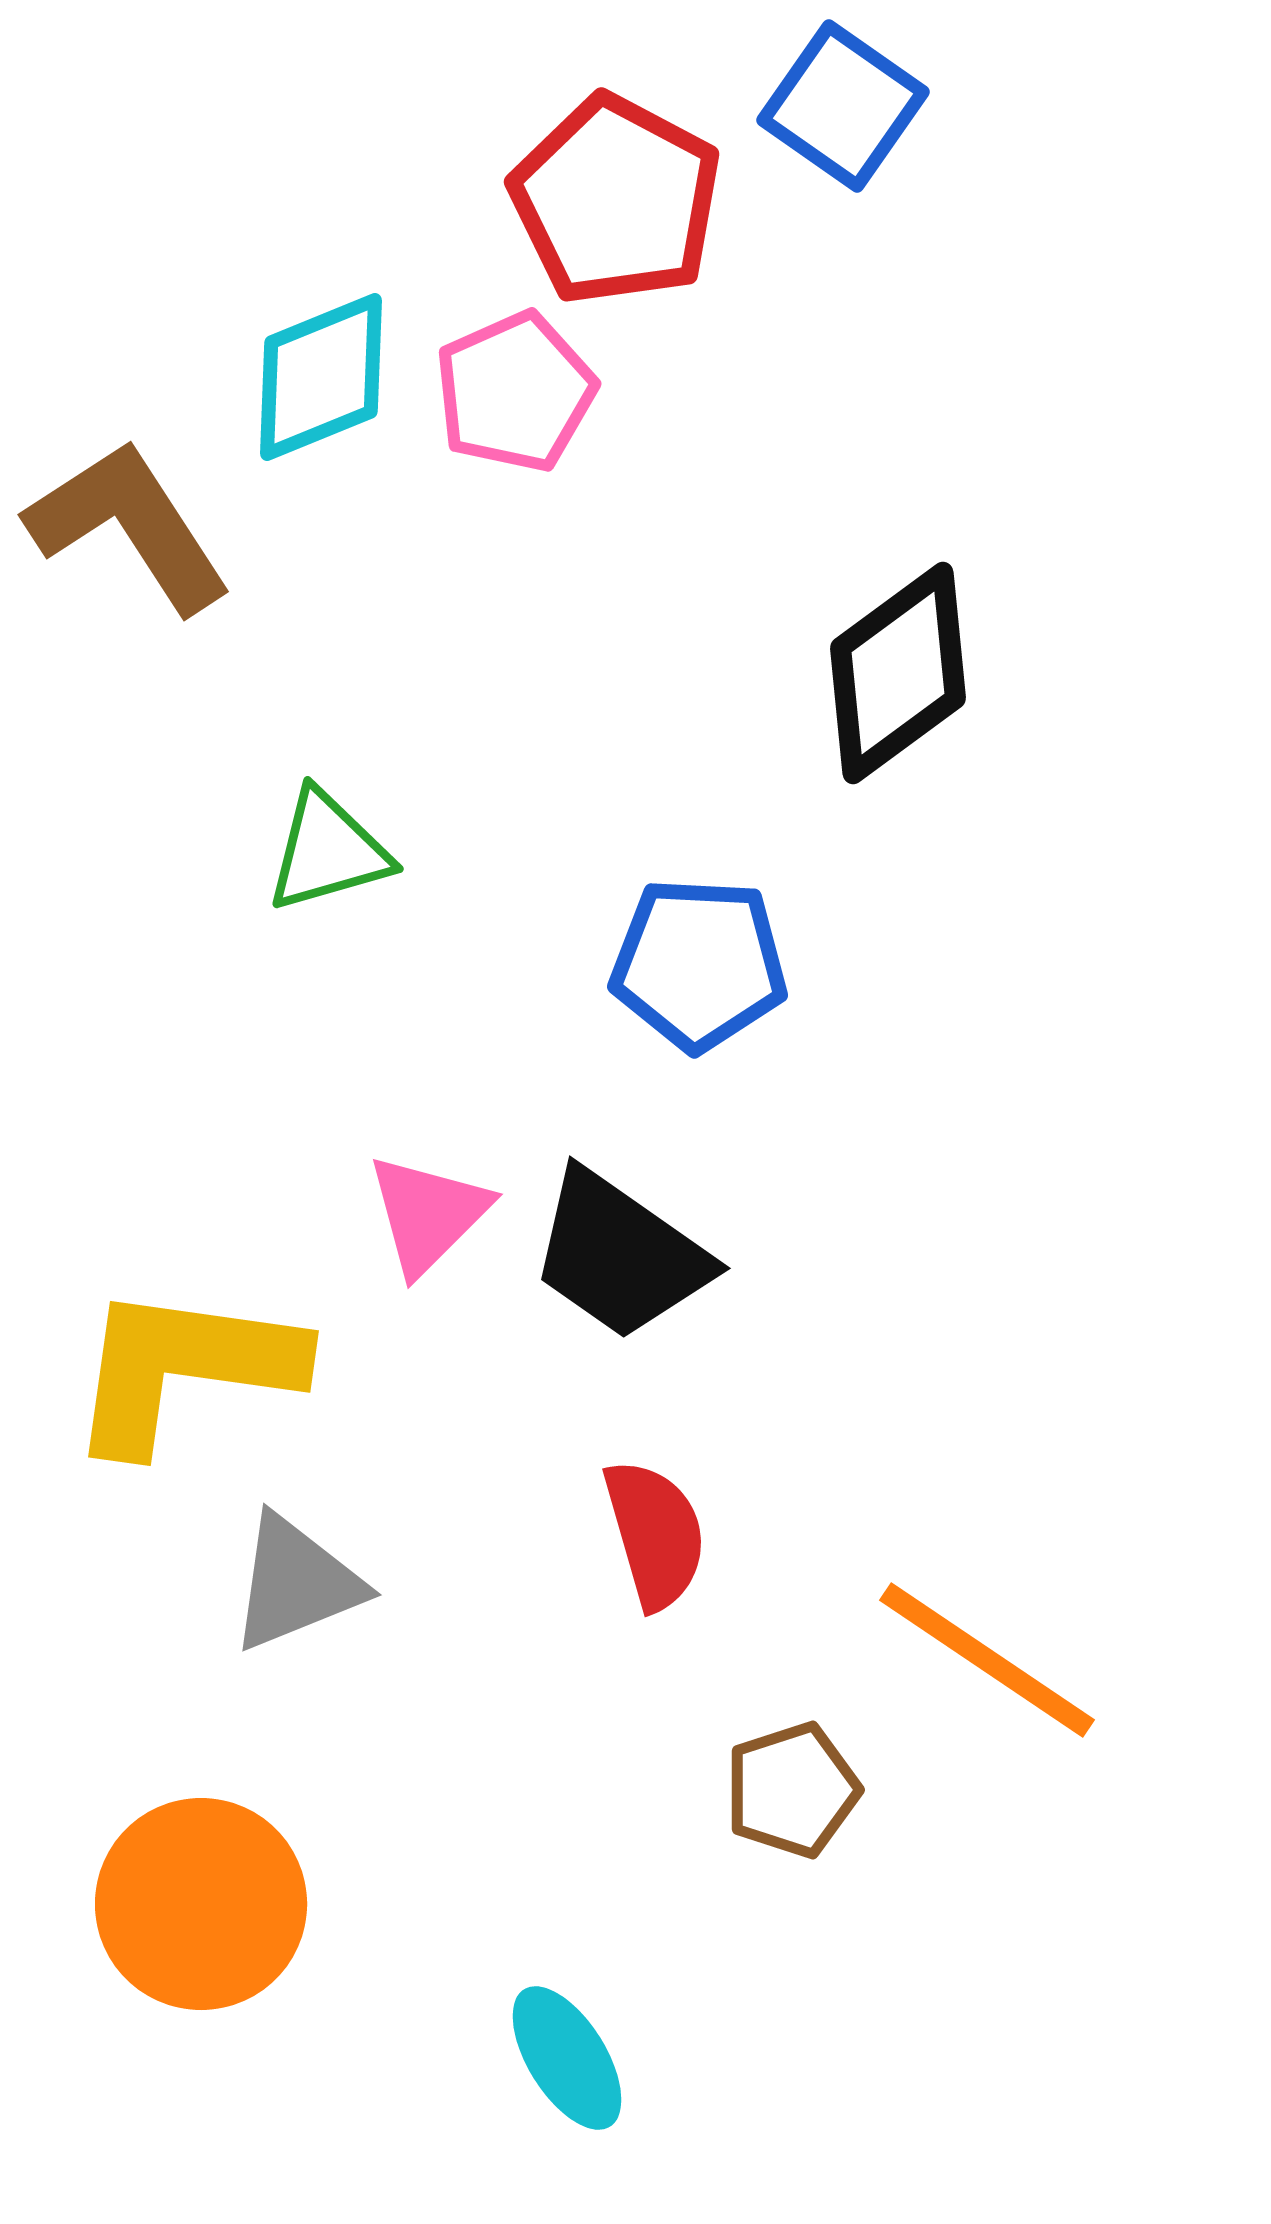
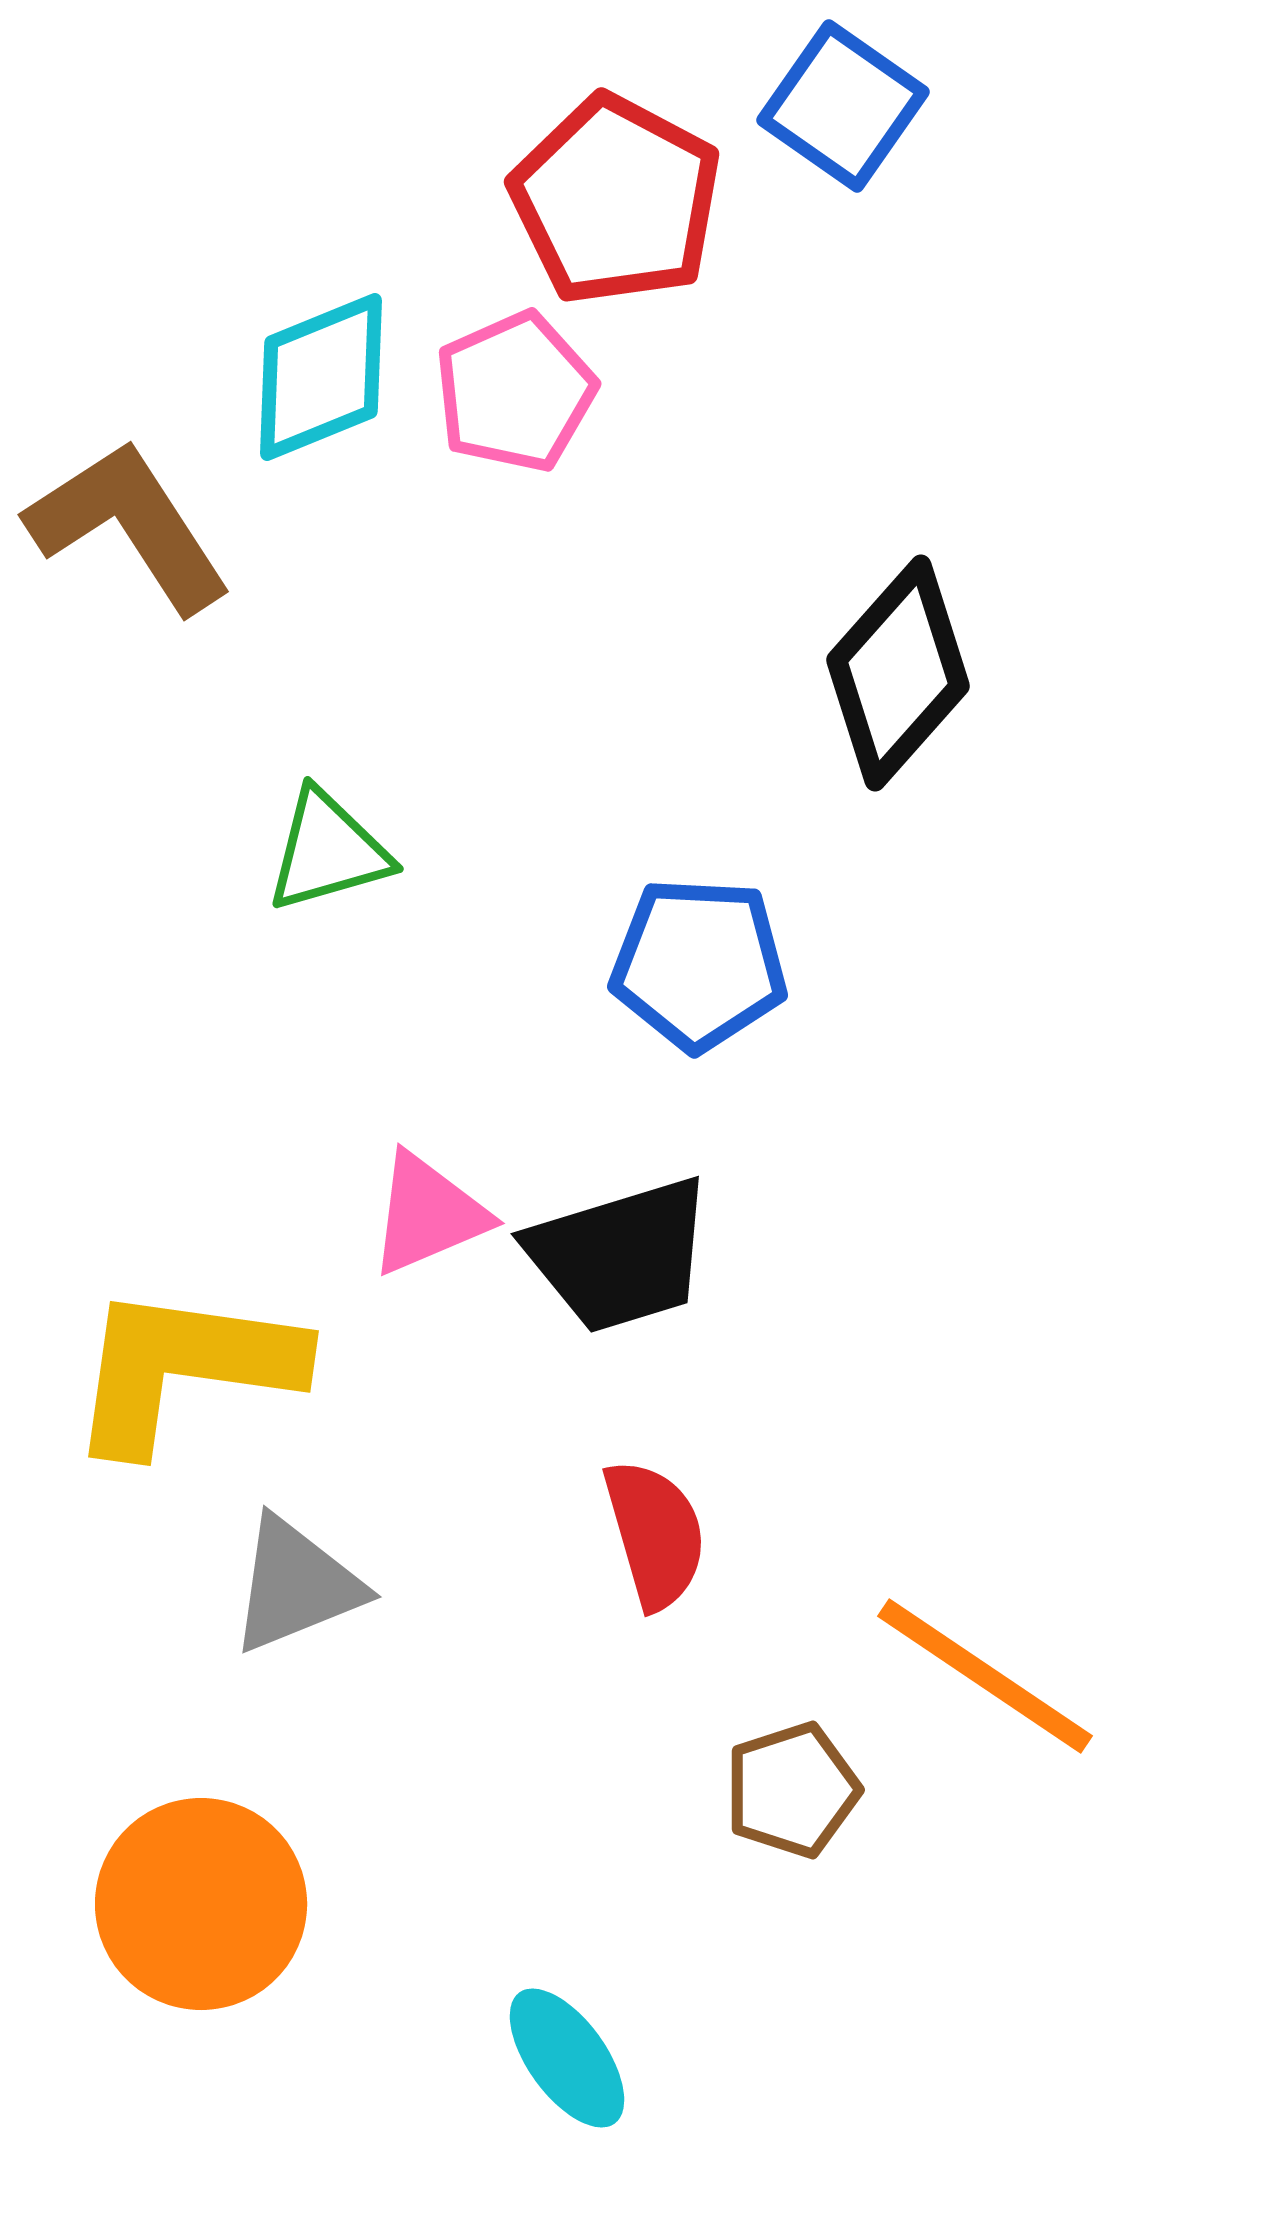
black diamond: rotated 12 degrees counterclockwise
pink triangle: rotated 22 degrees clockwise
black trapezoid: rotated 52 degrees counterclockwise
gray triangle: moved 2 px down
orange line: moved 2 px left, 16 px down
cyan ellipse: rotated 4 degrees counterclockwise
